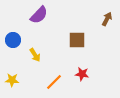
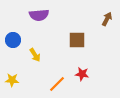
purple semicircle: rotated 42 degrees clockwise
orange line: moved 3 px right, 2 px down
